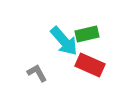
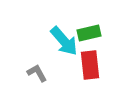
green rectangle: moved 2 px right, 1 px up
red rectangle: rotated 60 degrees clockwise
